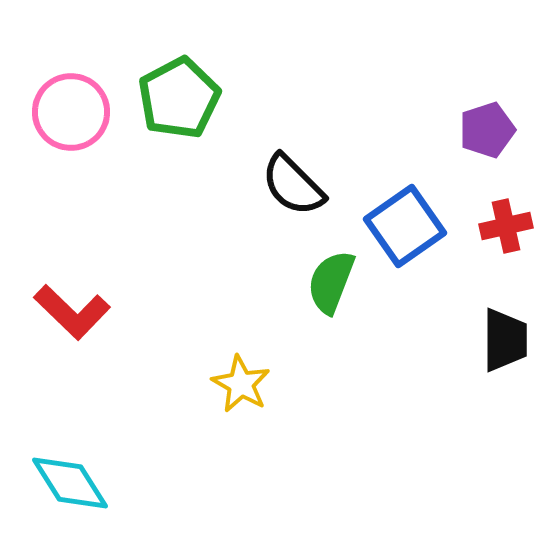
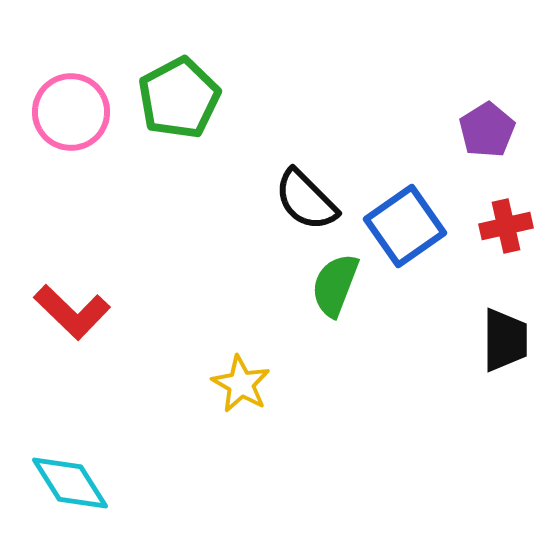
purple pentagon: rotated 14 degrees counterclockwise
black semicircle: moved 13 px right, 15 px down
green semicircle: moved 4 px right, 3 px down
